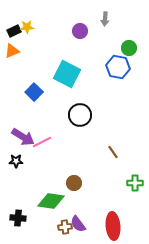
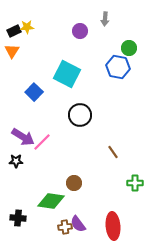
orange triangle: rotated 35 degrees counterclockwise
pink line: rotated 18 degrees counterclockwise
